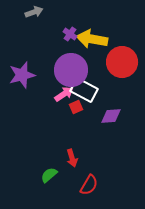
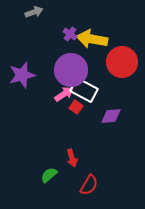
red square: rotated 32 degrees counterclockwise
